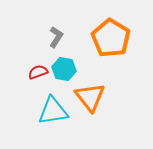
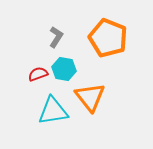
orange pentagon: moved 3 px left; rotated 9 degrees counterclockwise
red semicircle: moved 2 px down
